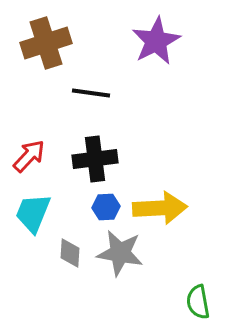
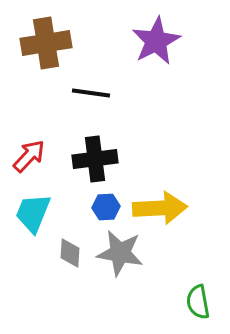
brown cross: rotated 9 degrees clockwise
